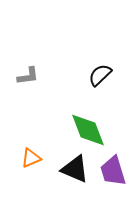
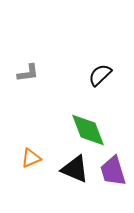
gray L-shape: moved 3 px up
